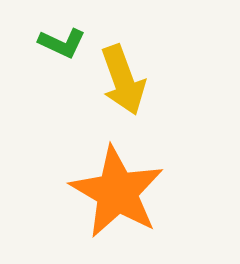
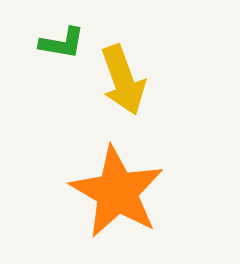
green L-shape: rotated 15 degrees counterclockwise
